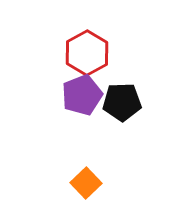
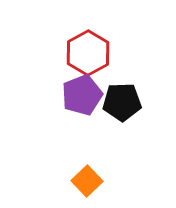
red hexagon: moved 1 px right
orange square: moved 1 px right, 2 px up
